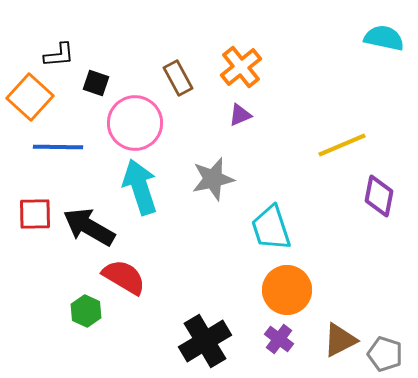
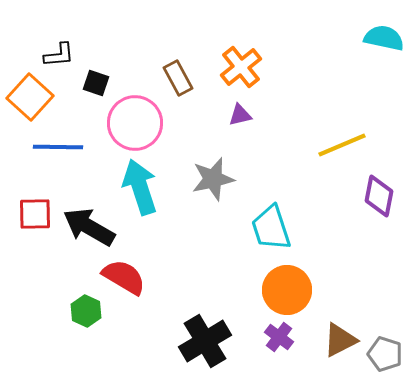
purple triangle: rotated 10 degrees clockwise
purple cross: moved 2 px up
